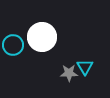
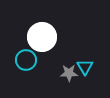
cyan circle: moved 13 px right, 15 px down
